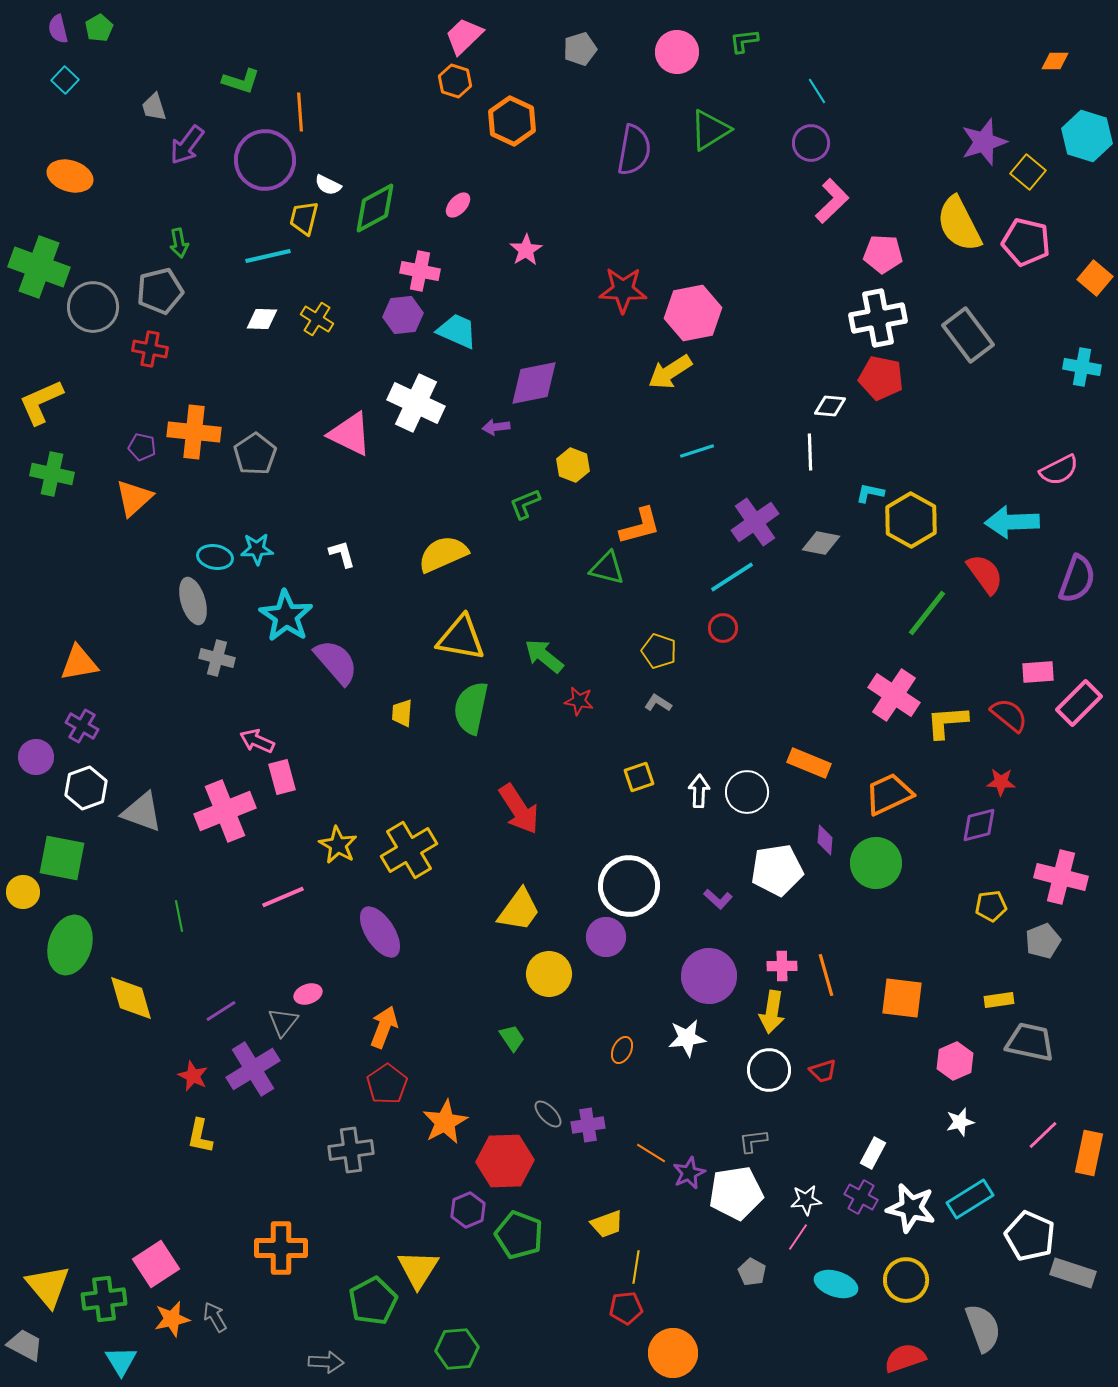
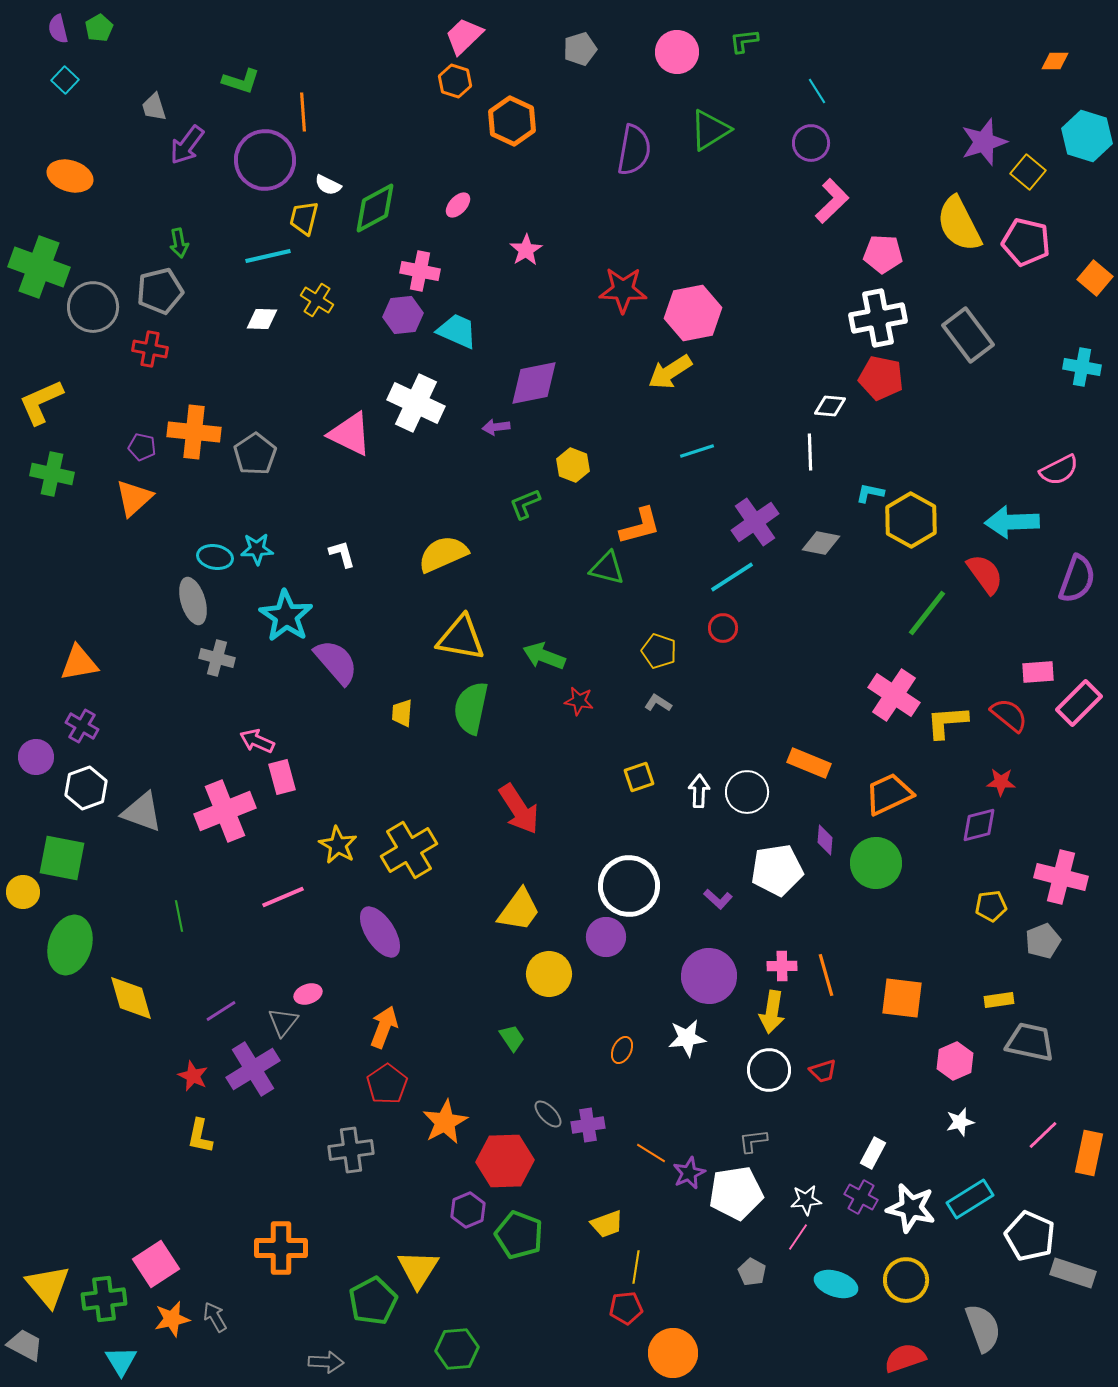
orange line at (300, 112): moved 3 px right
yellow cross at (317, 319): moved 19 px up
green arrow at (544, 656): rotated 18 degrees counterclockwise
